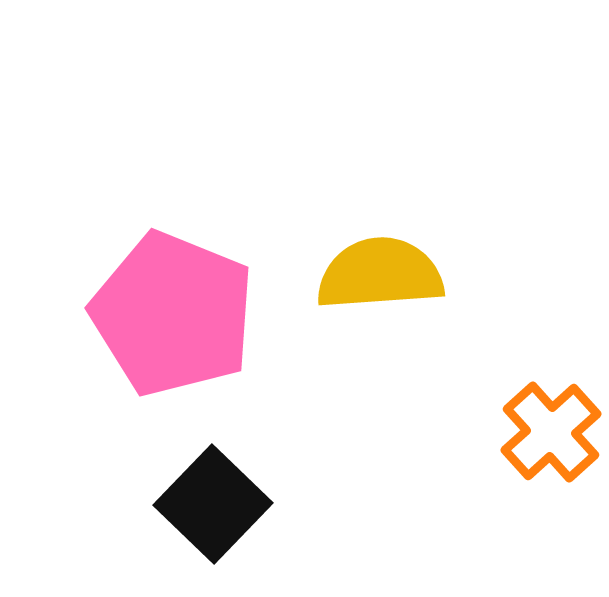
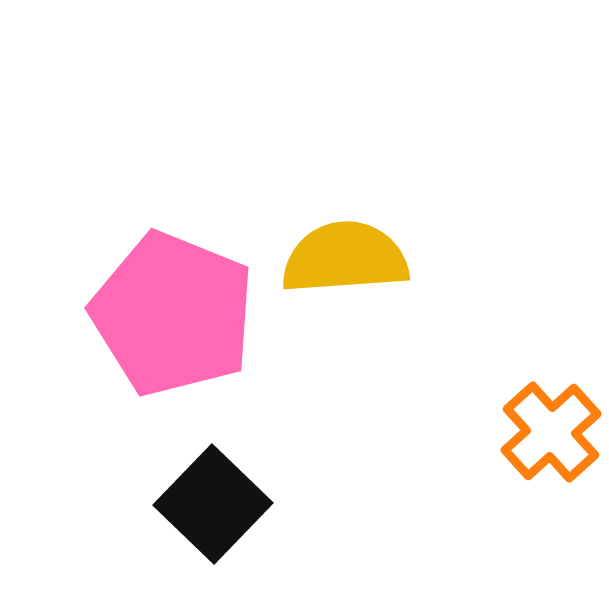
yellow semicircle: moved 35 px left, 16 px up
